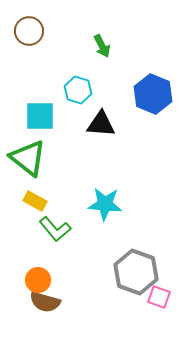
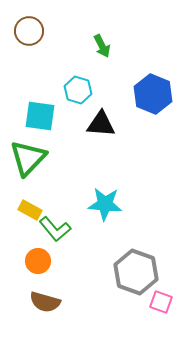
cyan square: rotated 8 degrees clockwise
green triangle: rotated 36 degrees clockwise
yellow rectangle: moved 5 px left, 9 px down
orange circle: moved 19 px up
pink square: moved 2 px right, 5 px down
